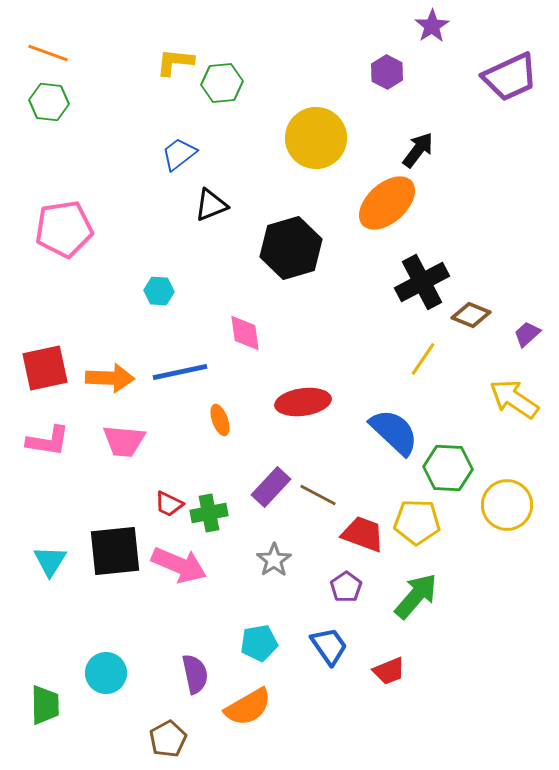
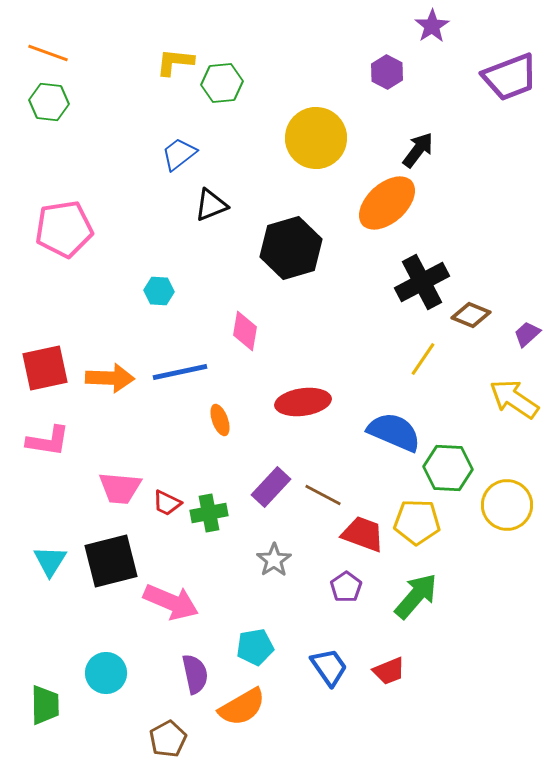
purple trapezoid at (510, 77): rotated 4 degrees clockwise
pink diamond at (245, 333): moved 2 px up; rotated 18 degrees clockwise
blue semicircle at (394, 432): rotated 20 degrees counterclockwise
pink trapezoid at (124, 441): moved 4 px left, 47 px down
brown line at (318, 495): moved 5 px right
red trapezoid at (169, 504): moved 2 px left, 1 px up
black square at (115, 551): moved 4 px left, 10 px down; rotated 8 degrees counterclockwise
pink arrow at (179, 565): moved 8 px left, 37 px down
cyan pentagon at (259, 643): moved 4 px left, 4 px down
blue trapezoid at (329, 646): moved 21 px down
orange semicircle at (248, 707): moved 6 px left
